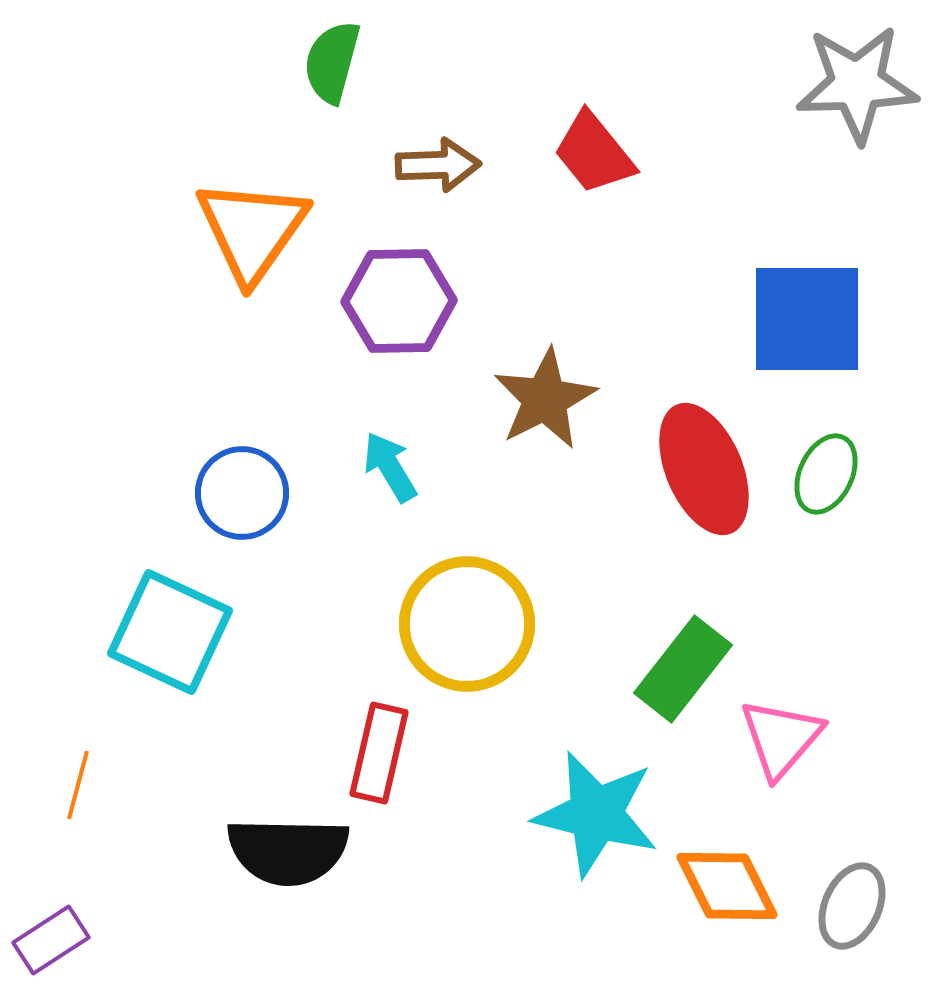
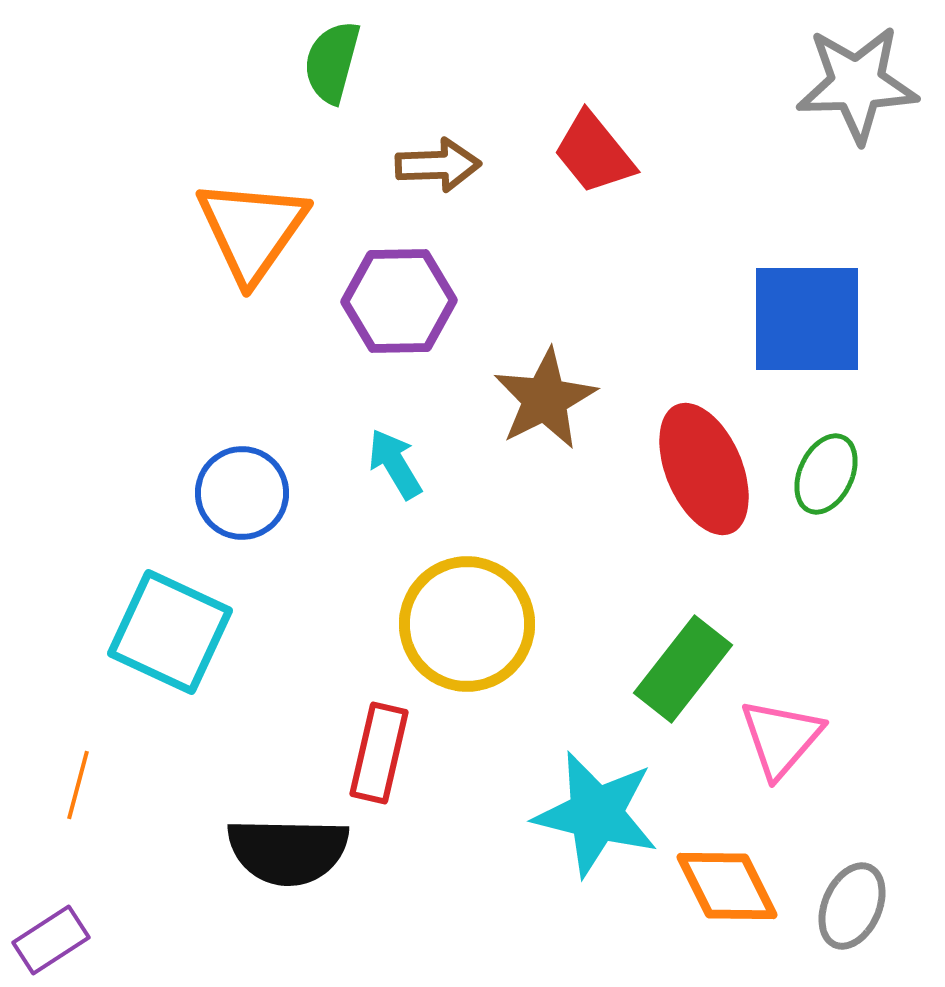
cyan arrow: moved 5 px right, 3 px up
